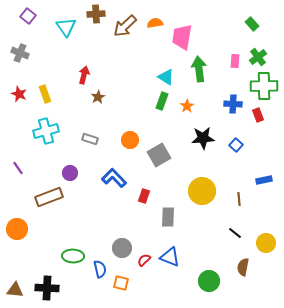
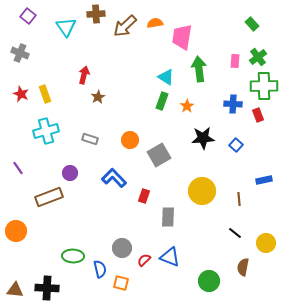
red star at (19, 94): moved 2 px right
orange circle at (17, 229): moved 1 px left, 2 px down
